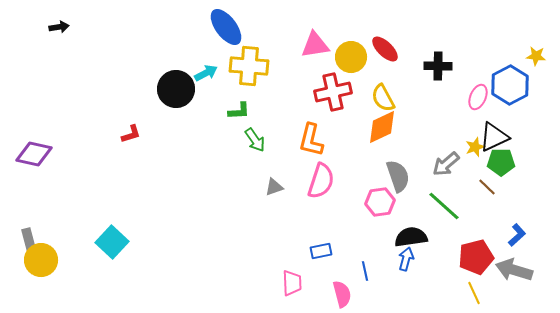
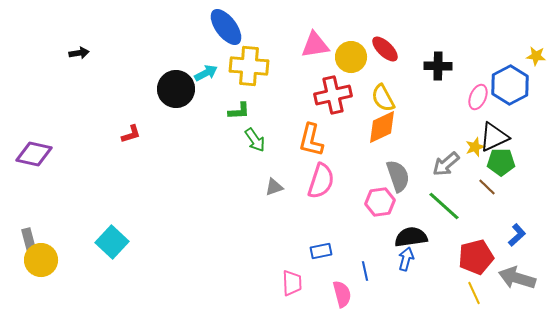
black arrow at (59, 27): moved 20 px right, 26 px down
red cross at (333, 92): moved 3 px down
gray arrow at (514, 270): moved 3 px right, 8 px down
